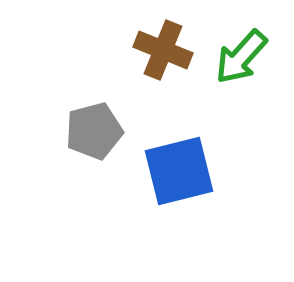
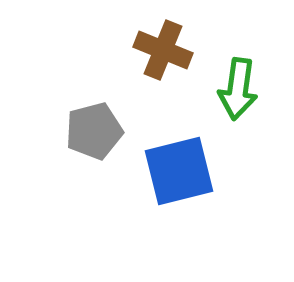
green arrow: moved 3 px left, 32 px down; rotated 34 degrees counterclockwise
